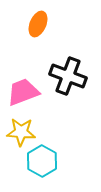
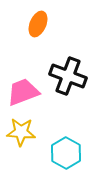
cyan hexagon: moved 24 px right, 8 px up
